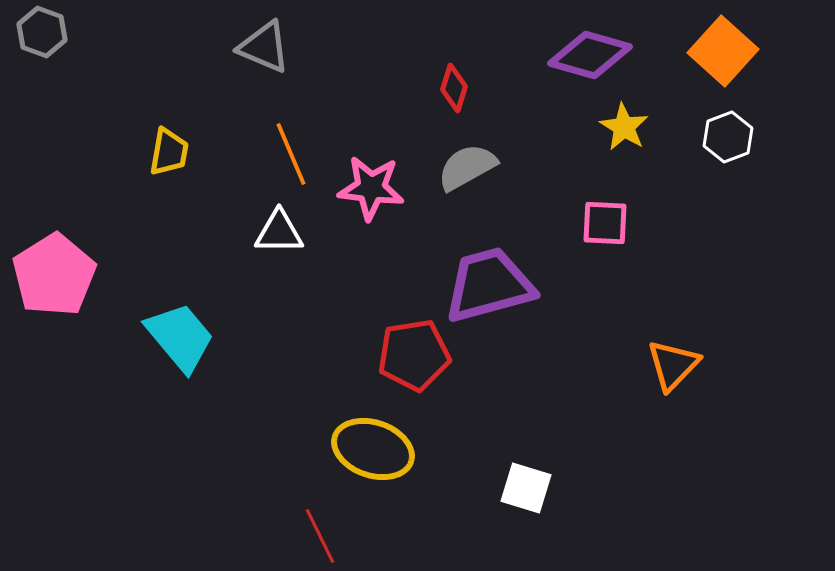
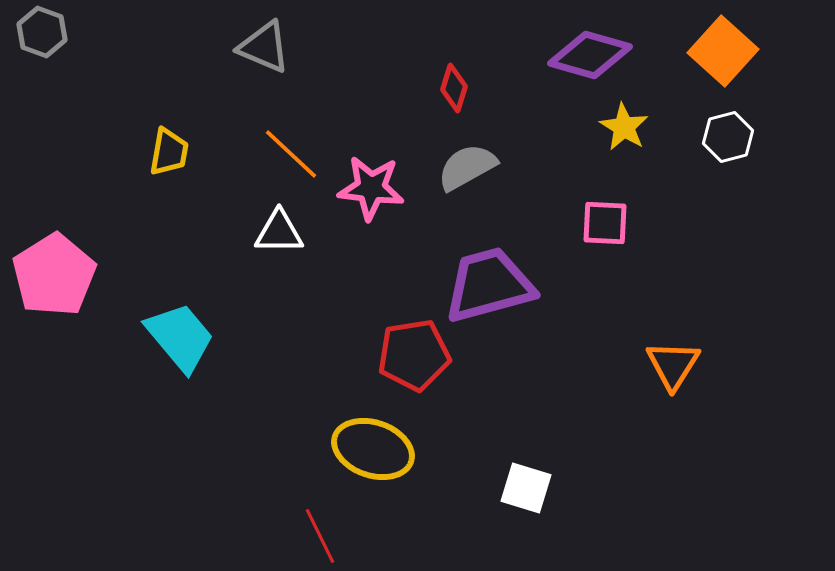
white hexagon: rotated 6 degrees clockwise
orange line: rotated 24 degrees counterclockwise
orange triangle: rotated 12 degrees counterclockwise
